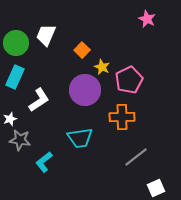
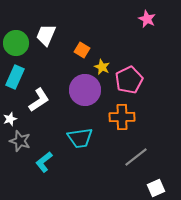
orange square: rotated 14 degrees counterclockwise
gray star: moved 1 px down; rotated 10 degrees clockwise
